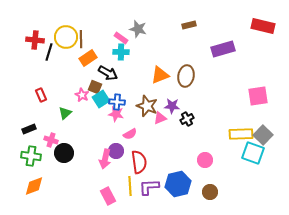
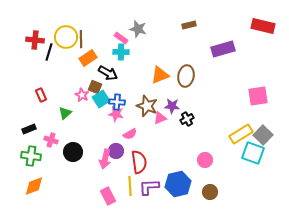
yellow rectangle at (241, 134): rotated 30 degrees counterclockwise
black circle at (64, 153): moved 9 px right, 1 px up
